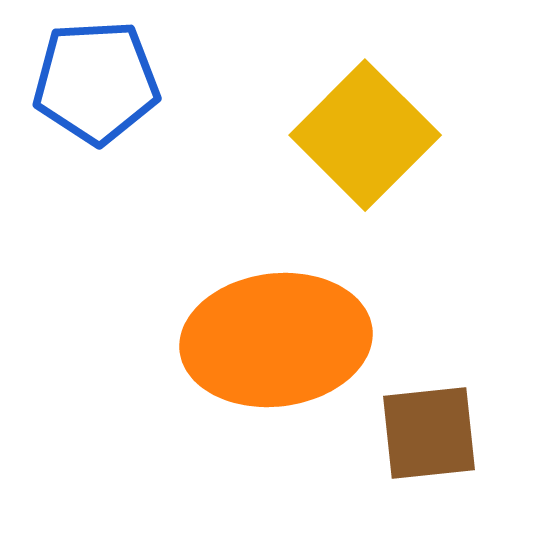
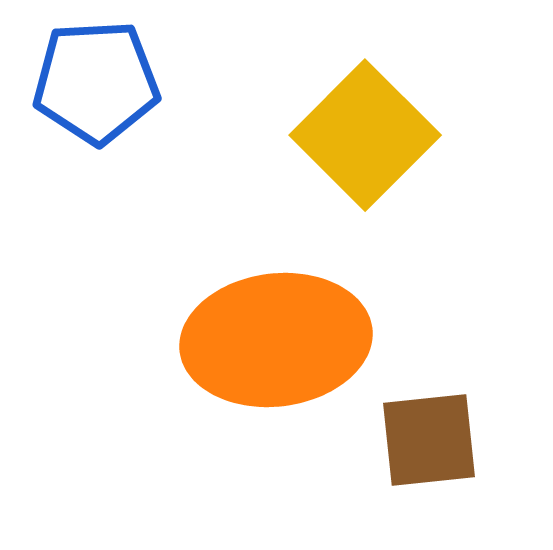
brown square: moved 7 px down
